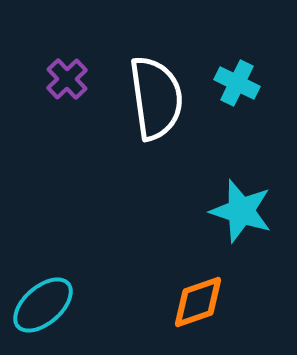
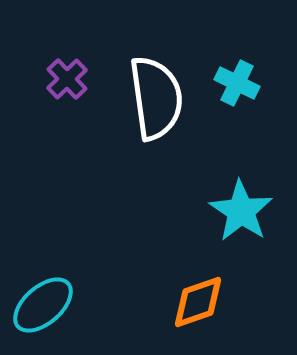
cyan star: rotated 16 degrees clockwise
